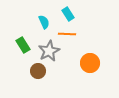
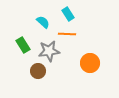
cyan semicircle: moved 1 px left; rotated 24 degrees counterclockwise
gray star: rotated 20 degrees clockwise
